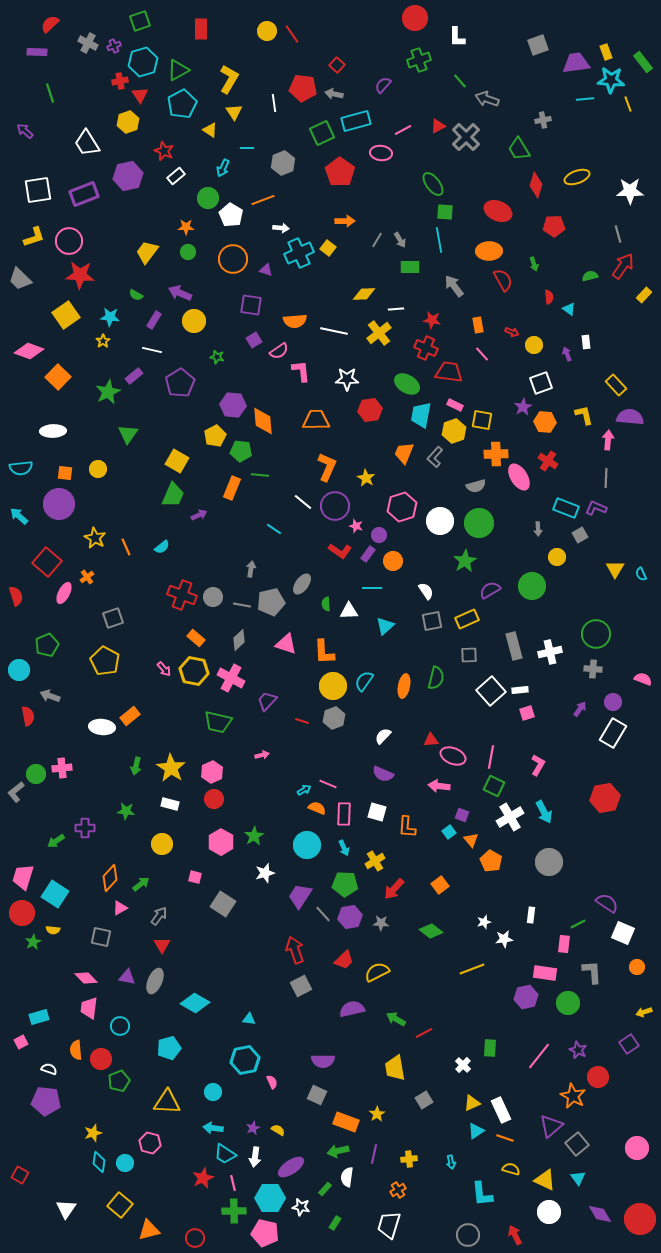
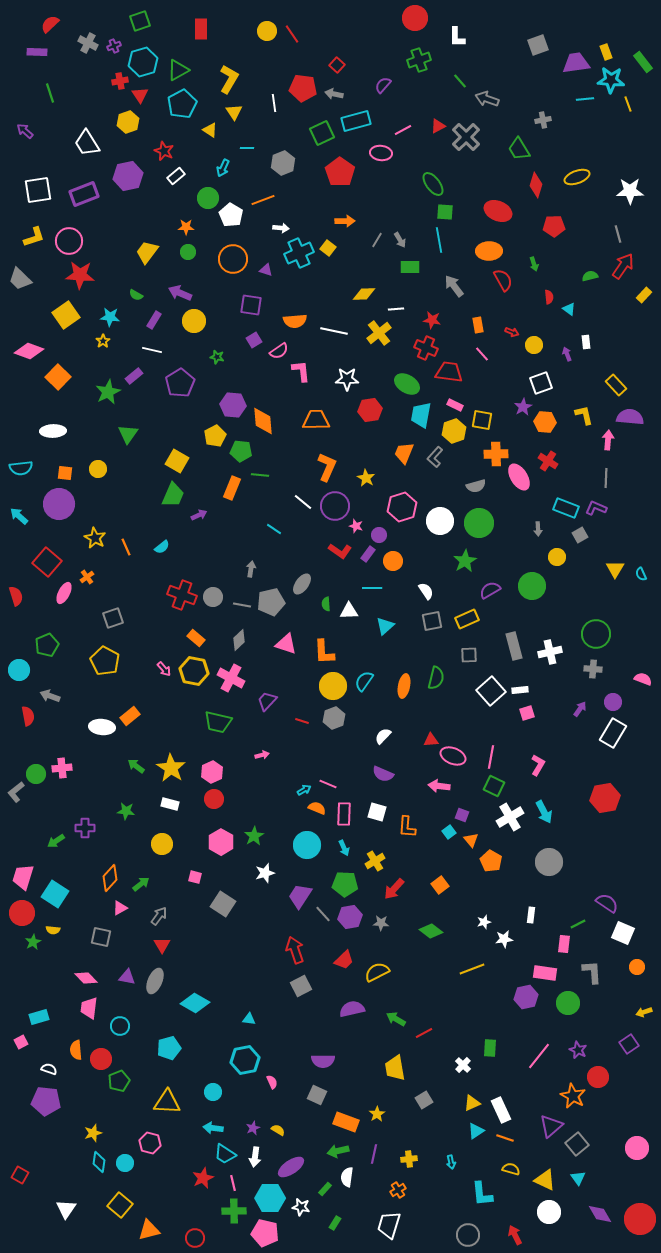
green arrow at (136, 766): rotated 114 degrees clockwise
